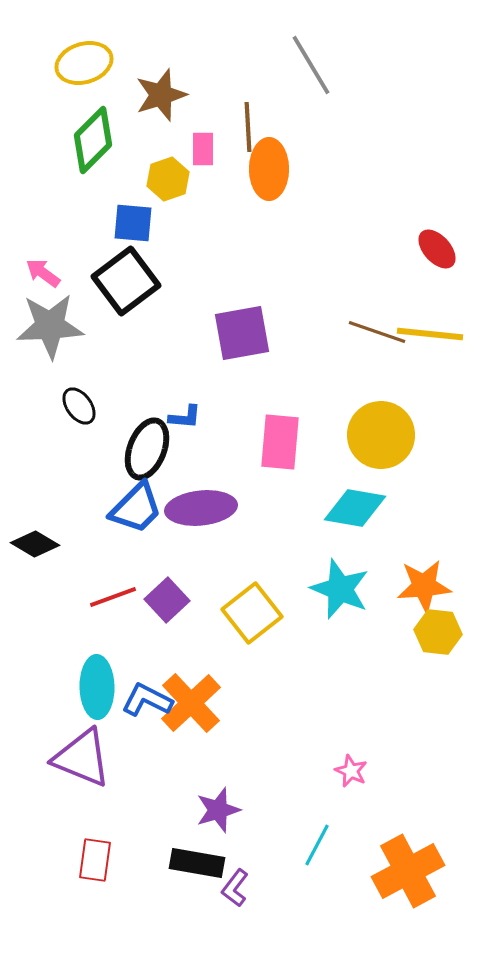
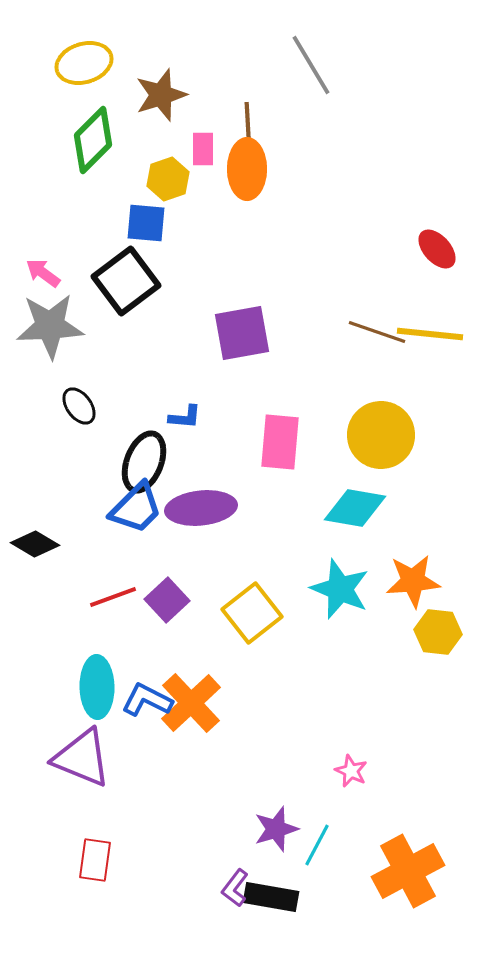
orange ellipse at (269, 169): moved 22 px left
blue square at (133, 223): moved 13 px right
black ellipse at (147, 449): moved 3 px left, 13 px down
orange star at (424, 586): moved 11 px left, 5 px up
purple star at (218, 810): moved 58 px right, 19 px down
black rectangle at (197, 863): moved 74 px right, 34 px down
